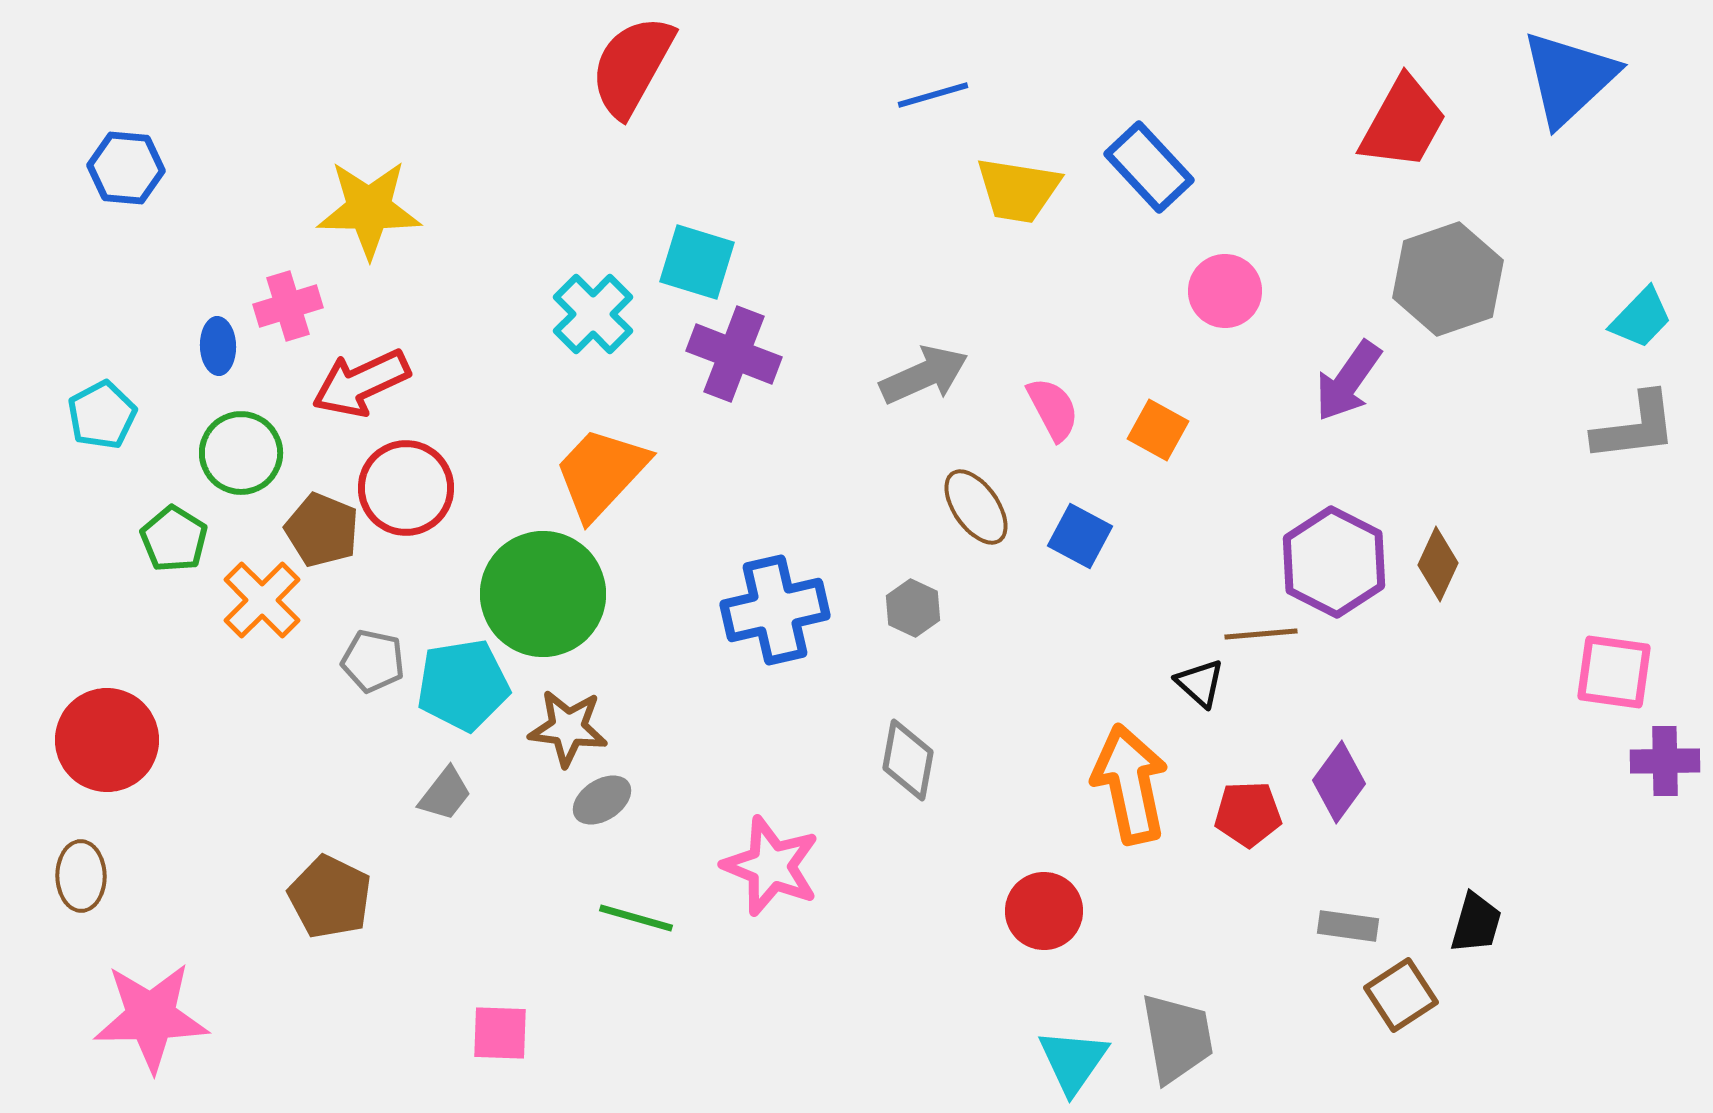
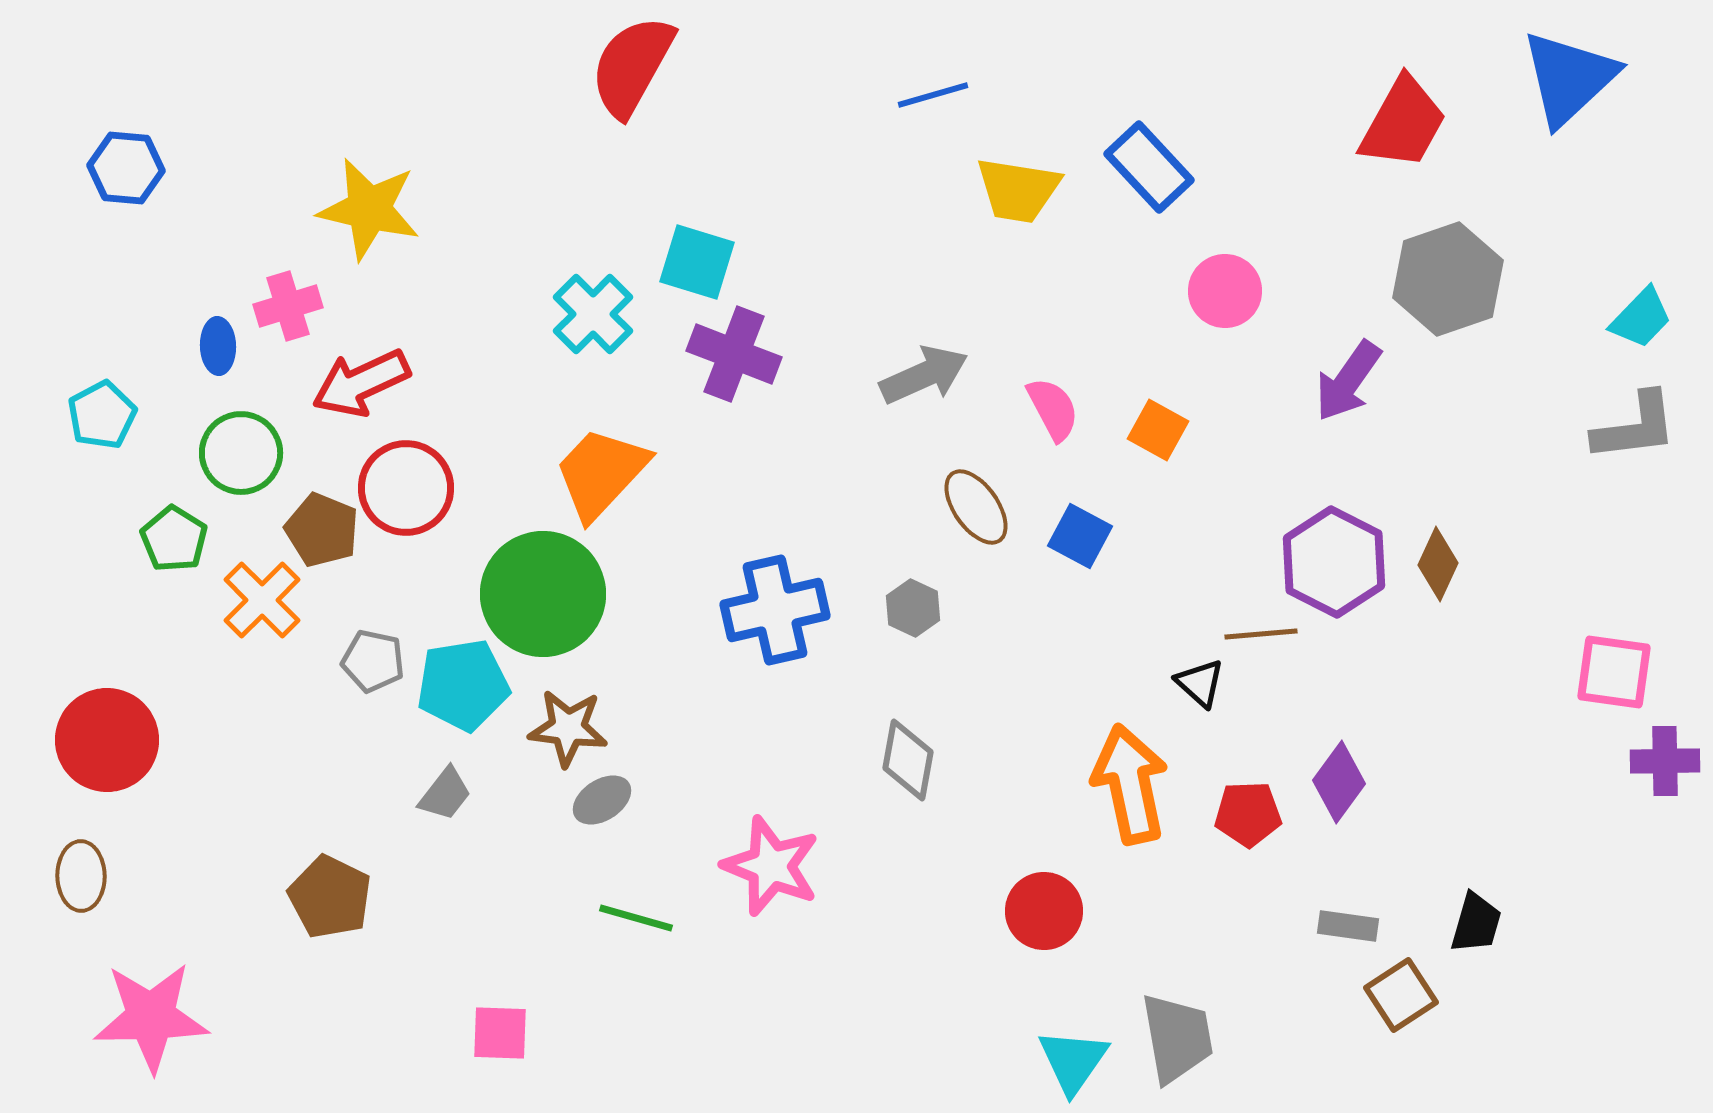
yellow star at (369, 209): rotated 12 degrees clockwise
